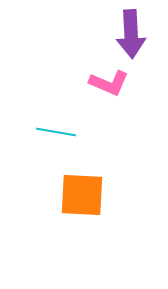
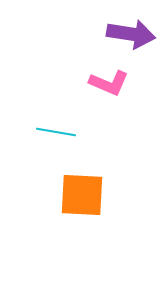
purple arrow: rotated 78 degrees counterclockwise
